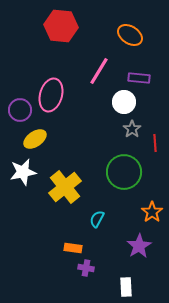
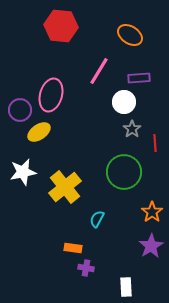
purple rectangle: rotated 10 degrees counterclockwise
yellow ellipse: moved 4 px right, 7 px up
purple star: moved 12 px right
